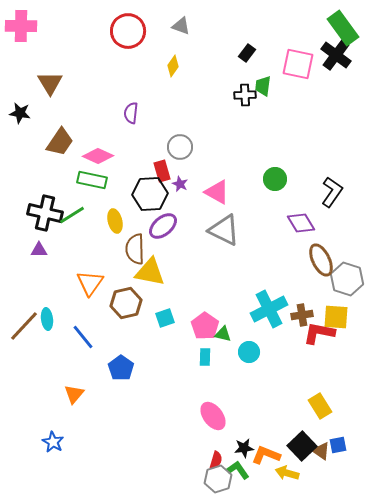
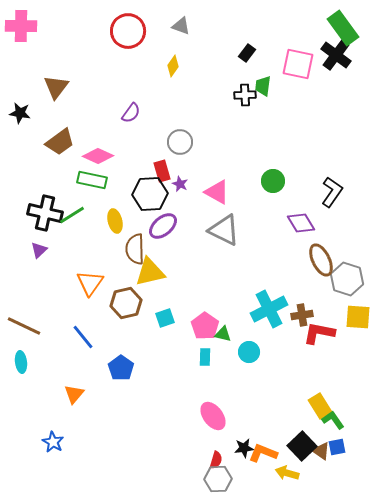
brown triangle at (50, 83): moved 6 px right, 4 px down; rotated 8 degrees clockwise
purple semicircle at (131, 113): rotated 150 degrees counterclockwise
brown trapezoid at (60, 142): rotated 20 degrees clockwise
gray circle at (180, 147): moved 5 px up
green circle at (275, 179): moved 2 px left, 2 px down
purple triangle at (39, 250): rotated 42 degrees counterclockwise
yellow triangle at (150, 272): rotated 24 degrees counterclockwise
yellow square at (336, 317): moved 22 px right
cyan ellipse at (47, 319): moved 26 px left, 43 px down
brown line at (24, 326): rotated 72 degrees clockwise
blue square at (338, 445): moved 1 px left, 2 px down
orange L-shape at (266, 455): moved 3 px left, 2 px up
green L-shape at (238, 470): moved 95 px right, 50 px up
gray hexagon at (218, 479): rotated 16 degrees clockwise
